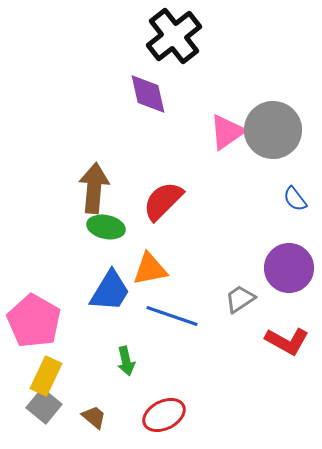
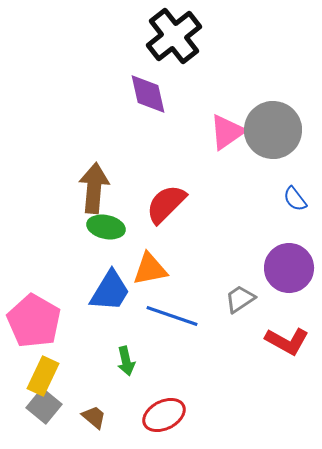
red semicircle: moved 3 px right, 3 px down
yellow rectangle: moved 3 px left
